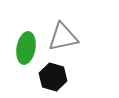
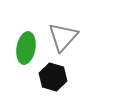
gray triangle: rotated 36 degrees counterclockwise
